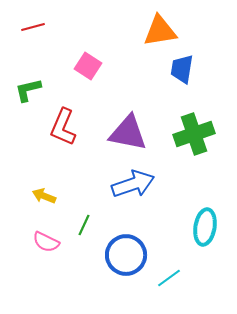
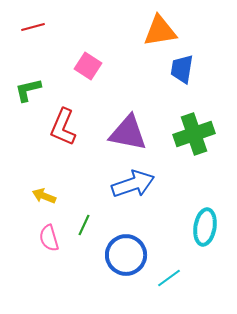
pink semicircle: moved 3 px right, 4 px up; rotated 48 degrees clockwise
